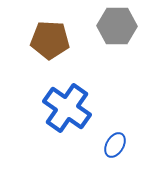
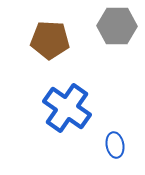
blue ellipse: rotated 40 degrees counterclockwise
